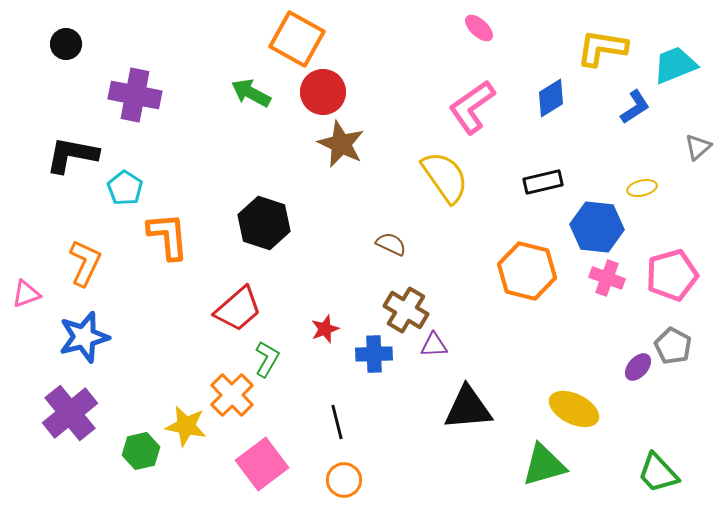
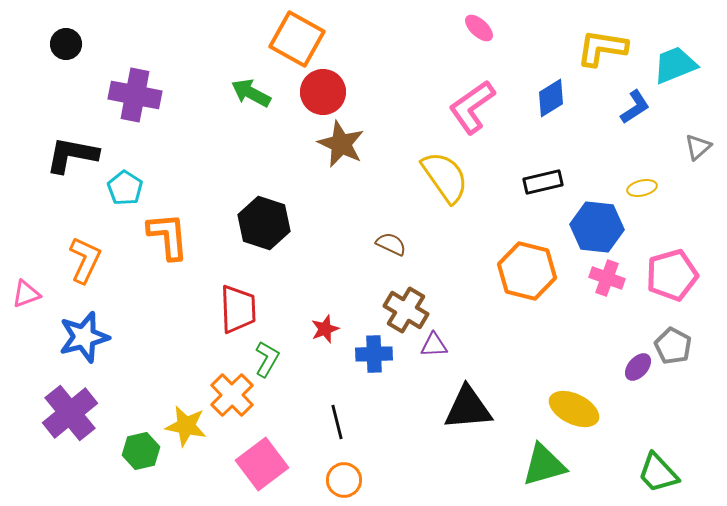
orange L-shape at (85, 263): moved 3 px up
red trapezoid at (238, 309): rotated 51 degrees counterclockwise
